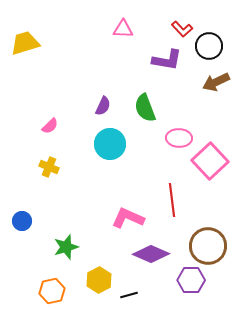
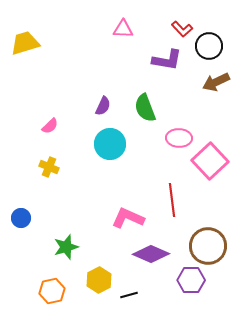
blue circle: moved 1 px left, 3 px up
